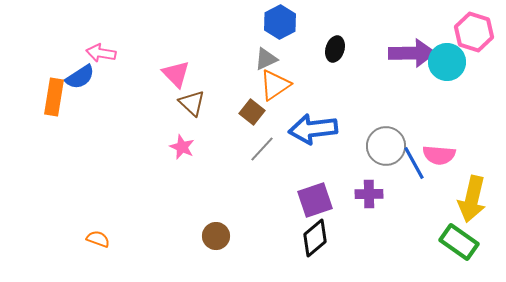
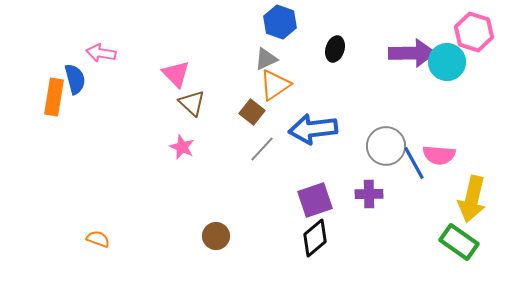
blue hexagon: rotated 12 degrees counterclockwise
blue semicircle: moved 5 px left, 2 px down; rotated 72 degrees counterclockwise
